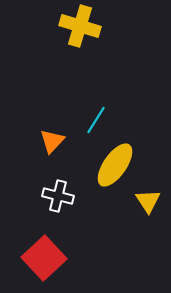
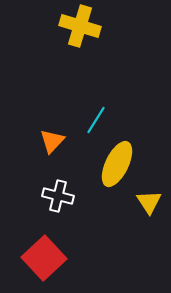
yellow ellipse: moved 2 px right, 1 px up; rotated 9 degrees counterclockwise
yellow triangle: moved 1 px right, 1 px down
